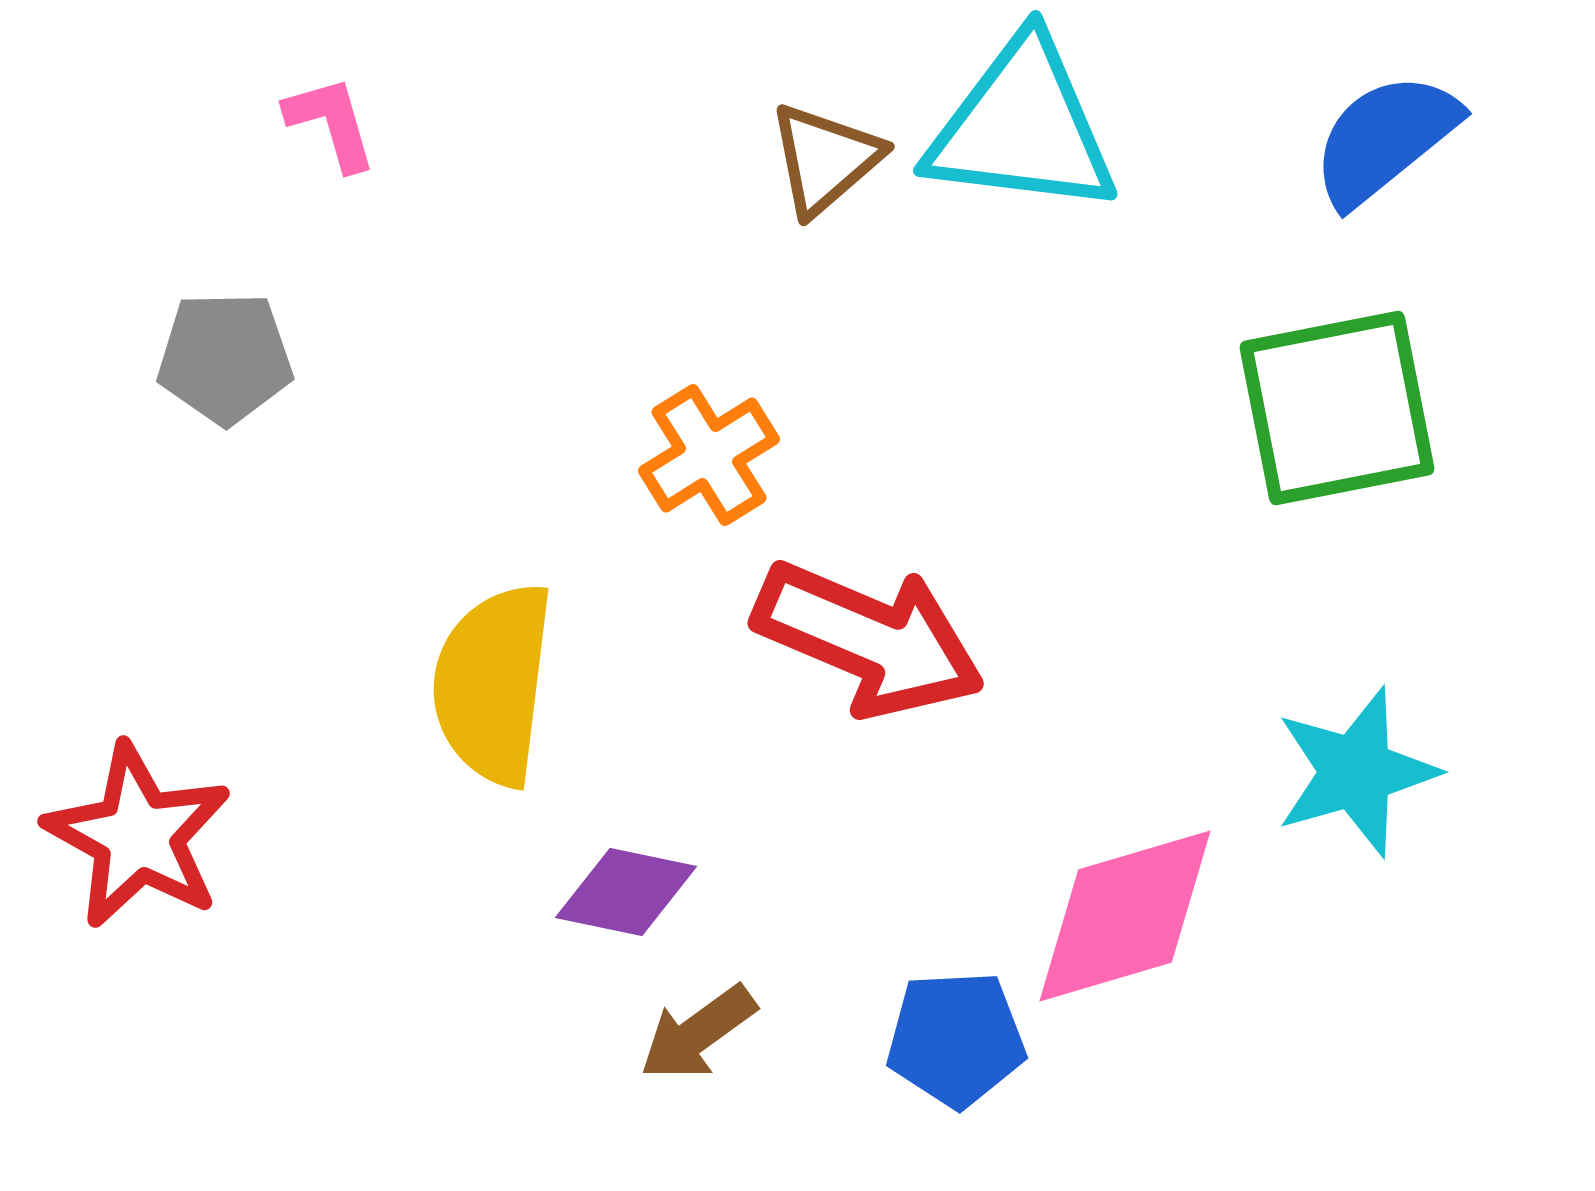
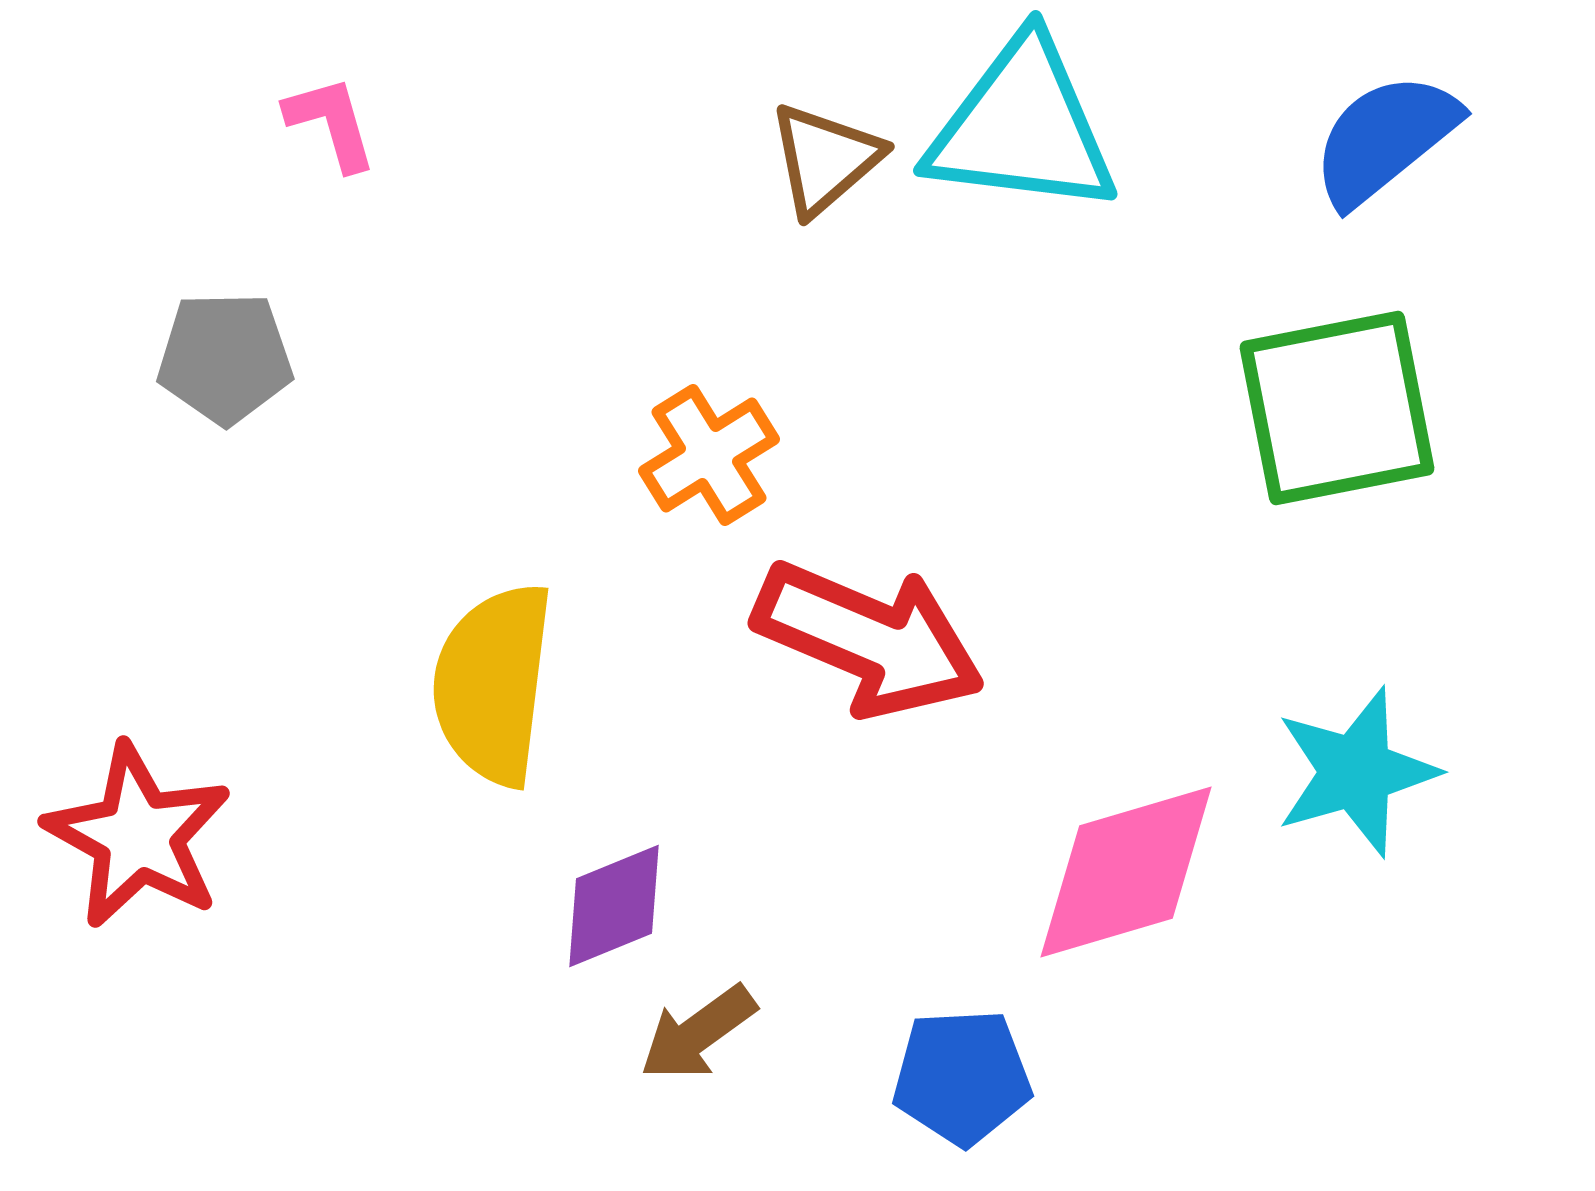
purple diamond: moved 12 px left, 14 px down; rotated 34 degrees counterclockwise
pink diamond: moved 1 px right, 44 px up
blue pentagon: moved 6 px right, 38 px down
